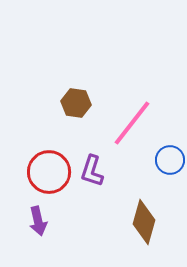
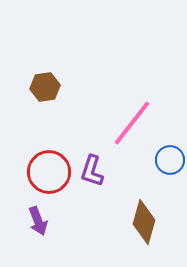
brown hexagon: moved 31 px left, 16 px up; rotated 16 degrees counterclockwise
purple arrow: rotated 8 degrees counterclockwise
